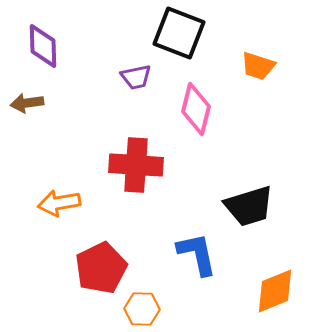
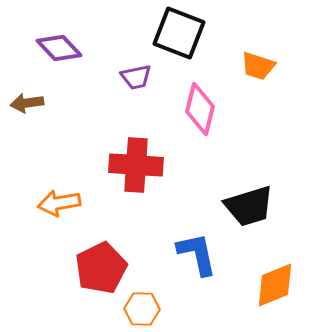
purple diamond: moved 16 px right, 2 px down; rotated 42 degrees counterclockwise
pink diamond: moved 4 px right
orange diamond: moved 6 px up
